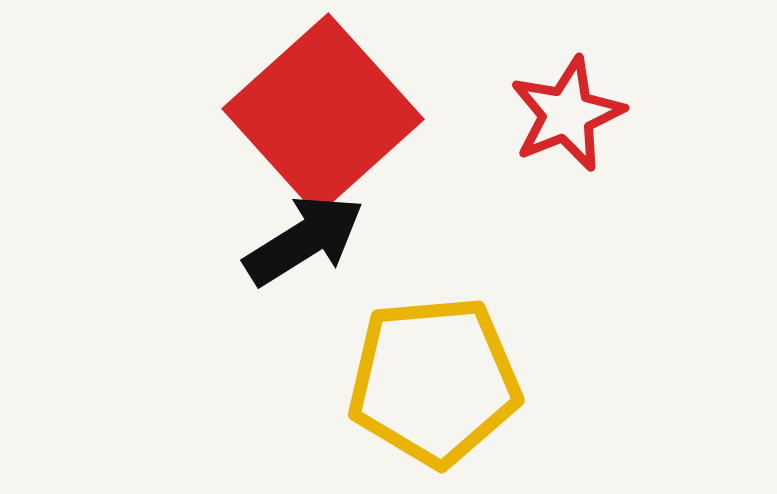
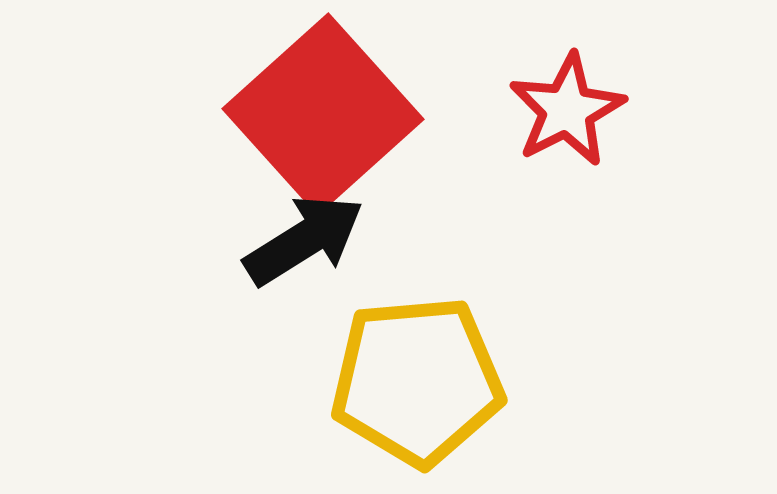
red star: moved 4 px up; rotated 5 degrees counterclockwise
yellow pentagon: moved 17 px left
